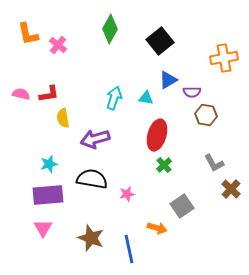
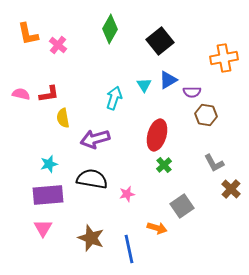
cyan triangle: moved 2 px left, 13 px up; rotated 49 degrees clockwise
